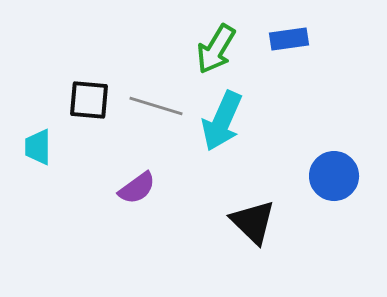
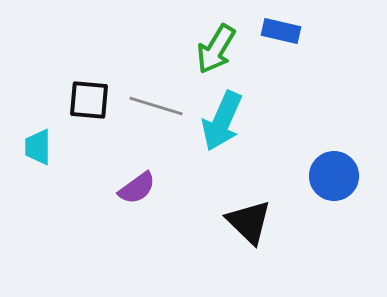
blue rectangle: moved 8 px left, 8 px up; rotated 21 degrees clockwise
black triangle: moved 4 px left
